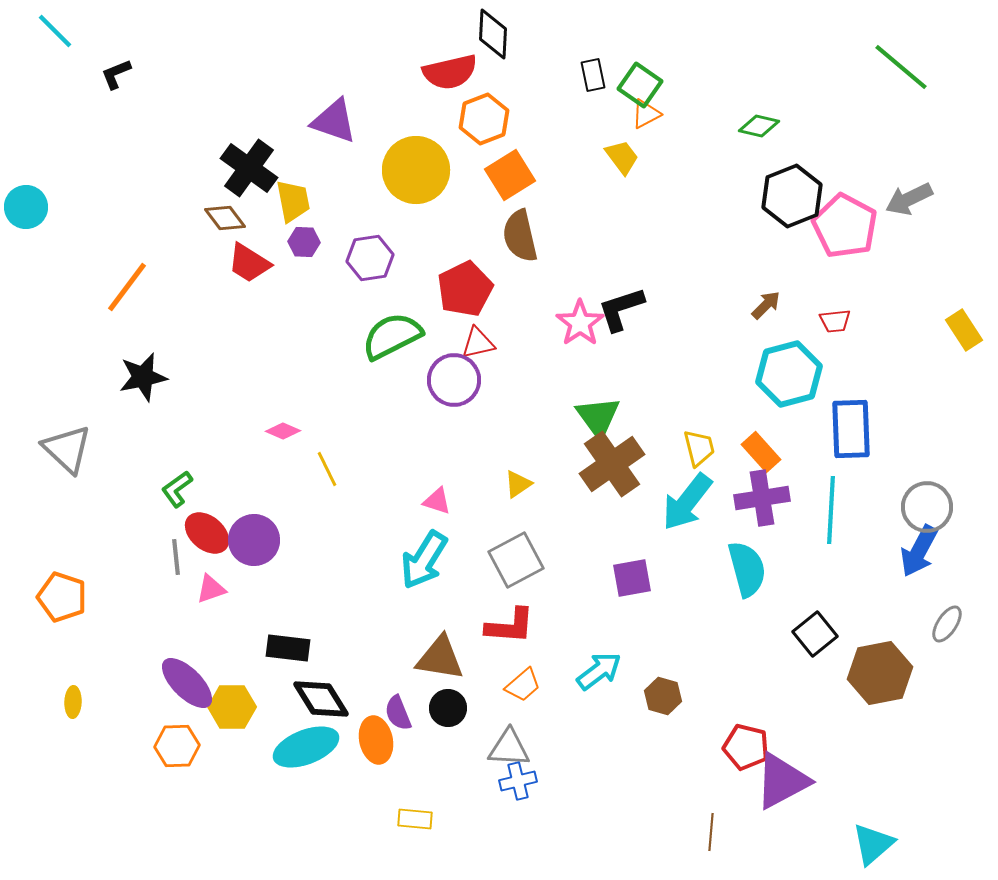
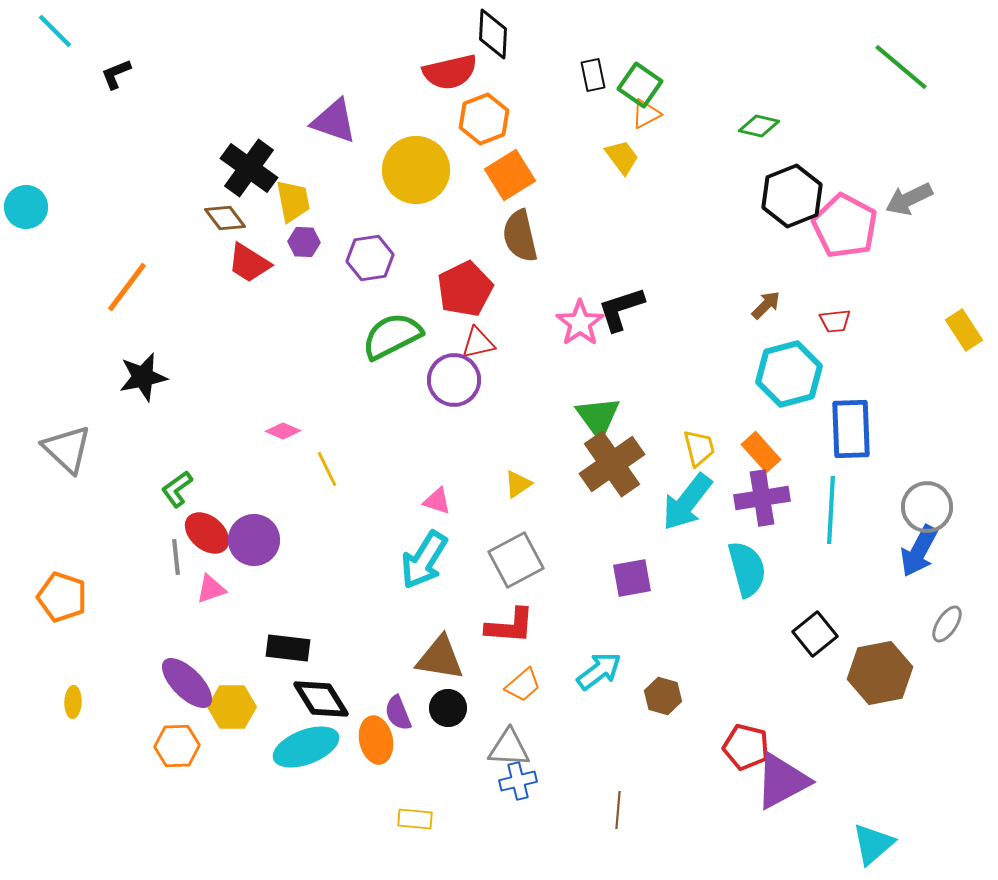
brown line at (711, 832): moved 93 px left, 22 px up
